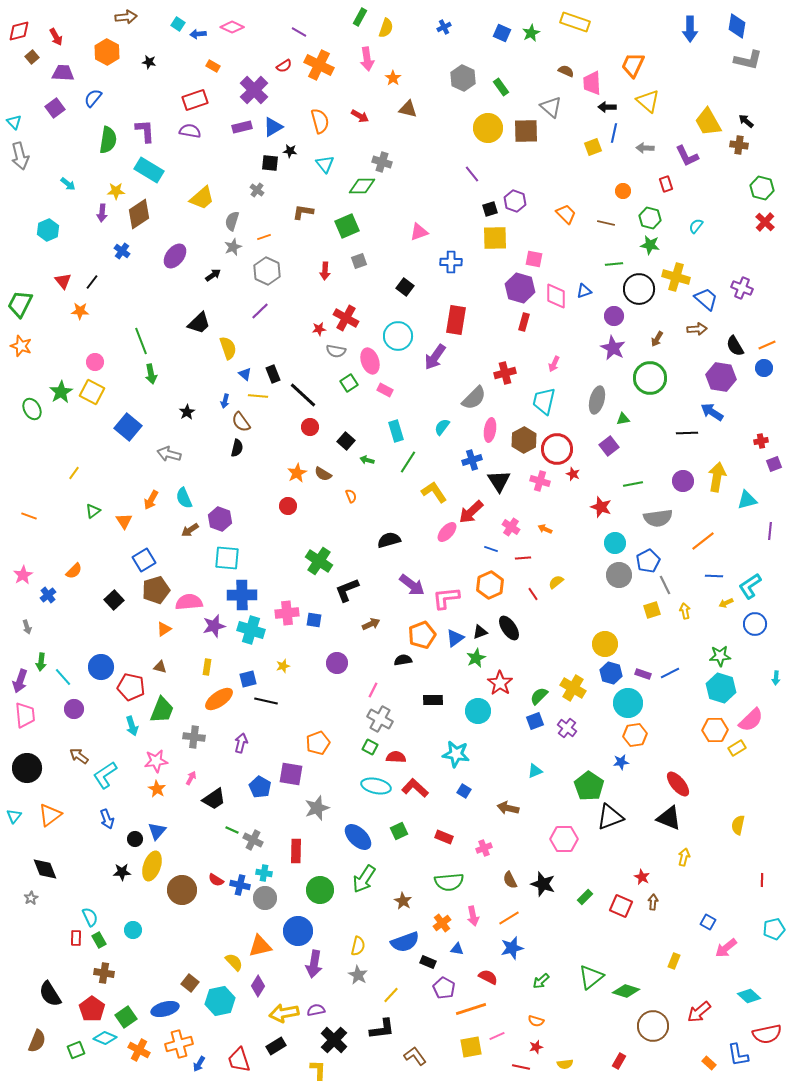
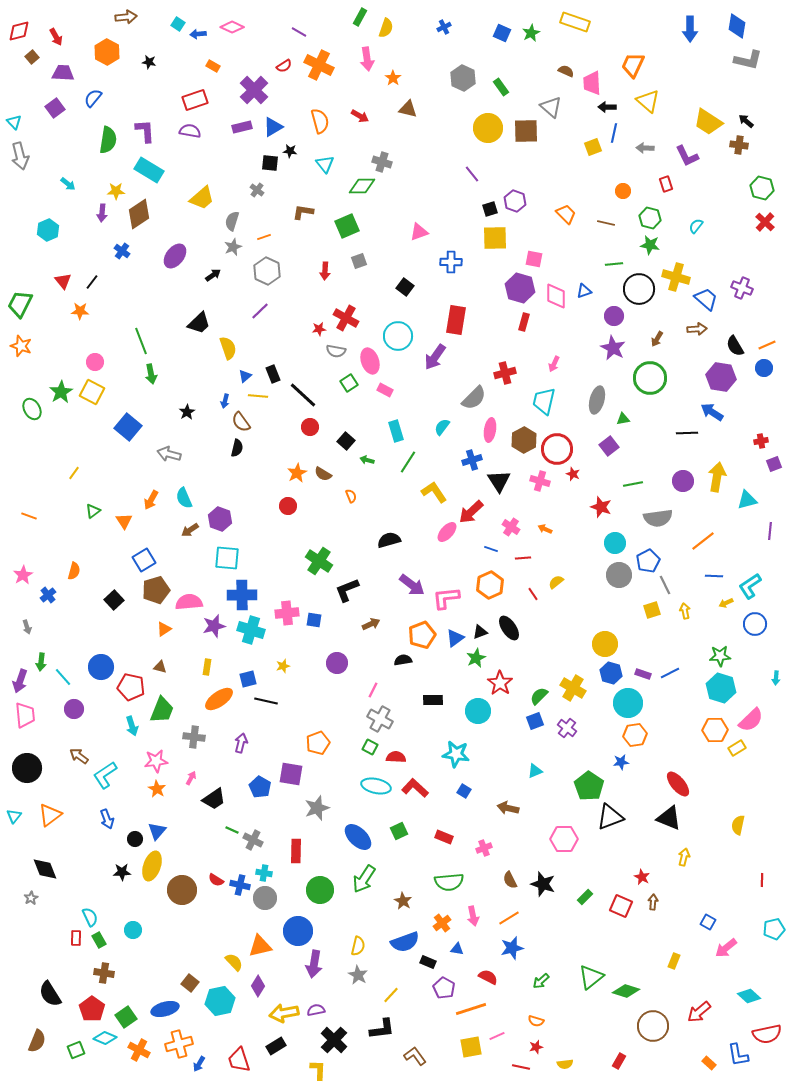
yellow trapezoid at (708, 122): rotated 28 degrees counterclockwise
blue triangle at (245, 374): moved 2 px down; rotated 40 degrees clockwise
orange semicircle at (74, 571): rotated 30 degrees counterclockwise
